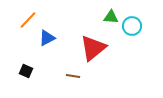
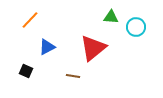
orange line: moved 2 px right
cyan circle: moved 4 px right, 1 px down
blue triangle: moved 9 px down
